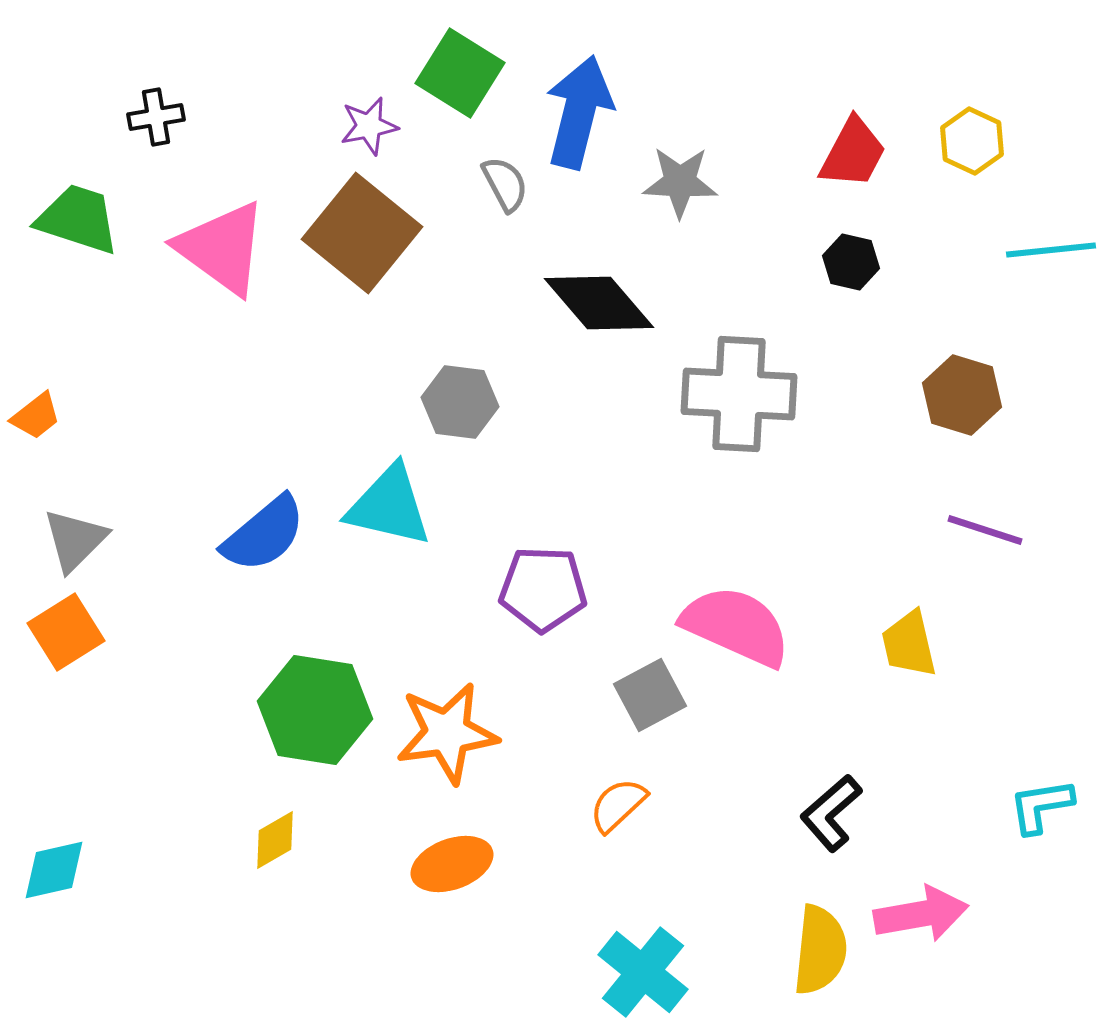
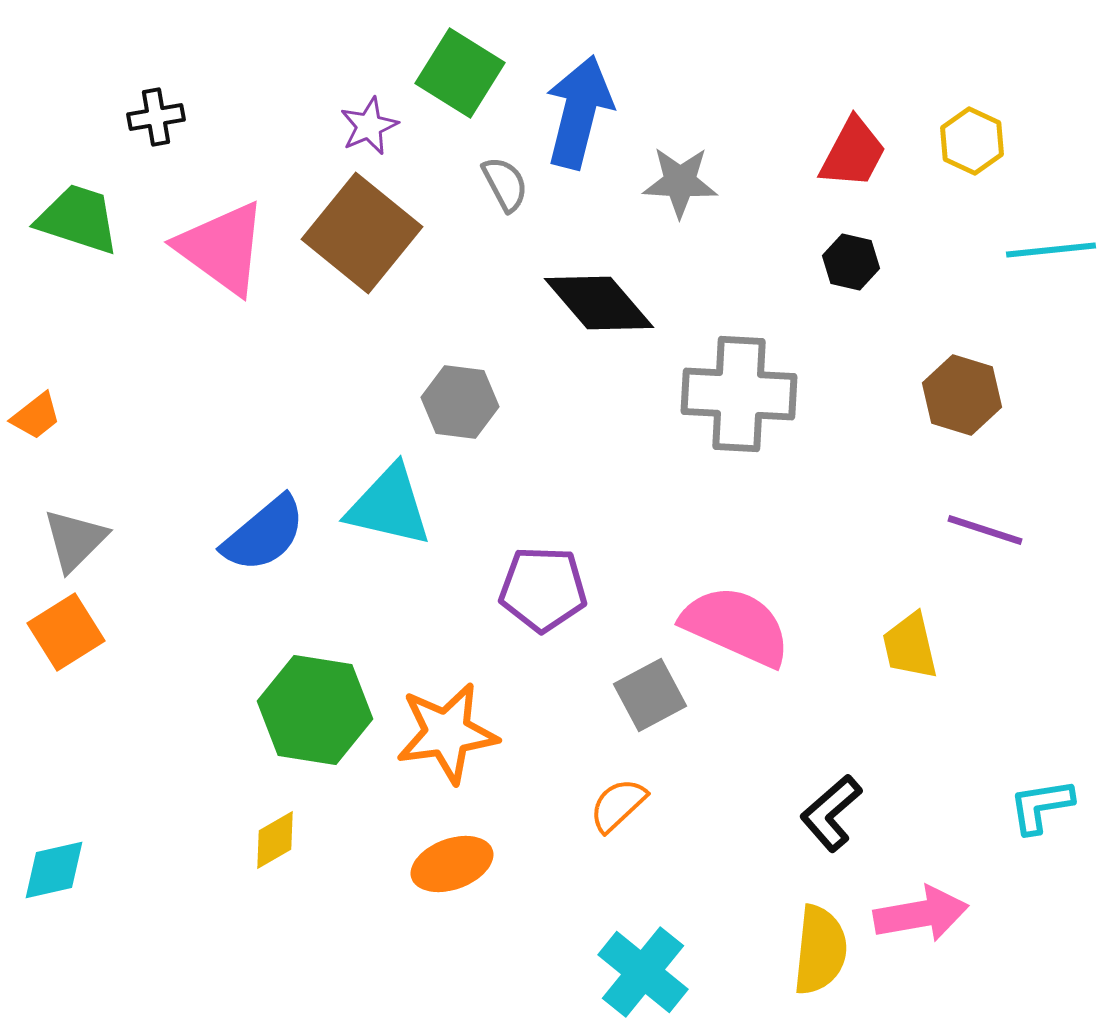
purple star: rotated 12 degrees counterclockwise
yellow trapezoid: moved 1 px right, 2 px down
